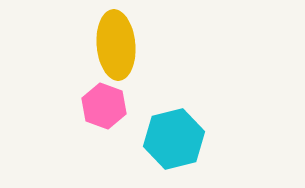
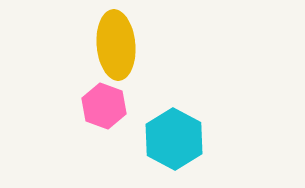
cyan hexagon: rotated 18 degrees counterclockwise
